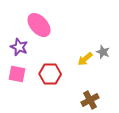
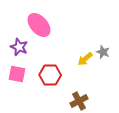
red hexagon: moved 1 px down
brown cross: moved 11 px left, 1 px down
